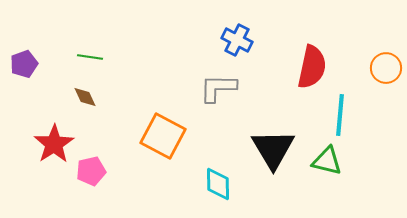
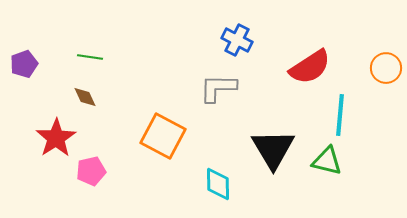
red semicircle: moved 2 px left; rotated 45 degrees clockwise
red star: moved 2 px right, 6 px up
